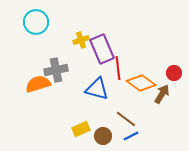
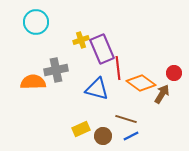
orange semicircle: moved 5 px left, 2 px up; rotated 15 degrees clockwise
brown line: rotated 20 degrees counterclockwise
